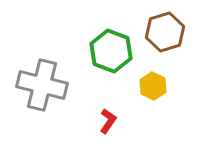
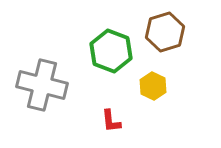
red L-shape: moved 3 px right; rotated 140 degrees clockwise
